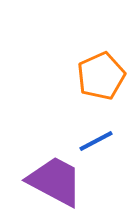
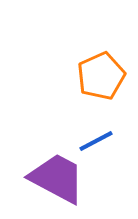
purple trapezoid: moved 2 px right, 3 px up
